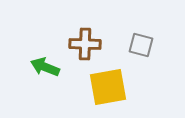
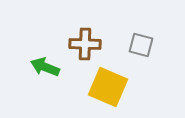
yellow square: rotated 33 degrees clockwise
